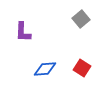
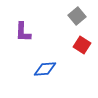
gray square: moved 4 px left, 3 px up
red square: moved 23 px up
